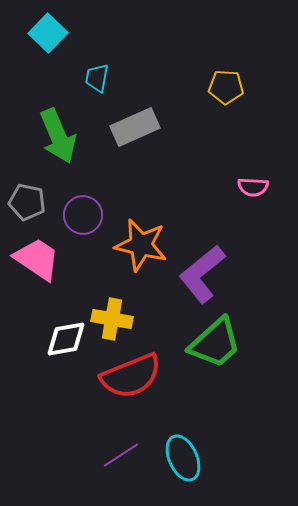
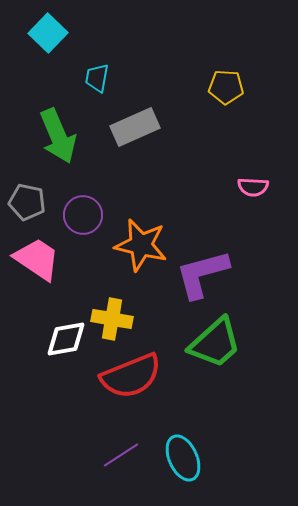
purple L-shape: rotated 24 degrees clockwise
